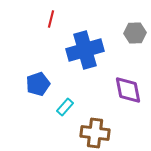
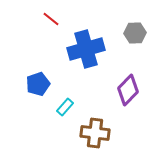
red line: rotated 66 degrees counterclockwise
blue cross: moved 1 px right, 1 px up
purple diamond: rotated 56 degrees clockwise
